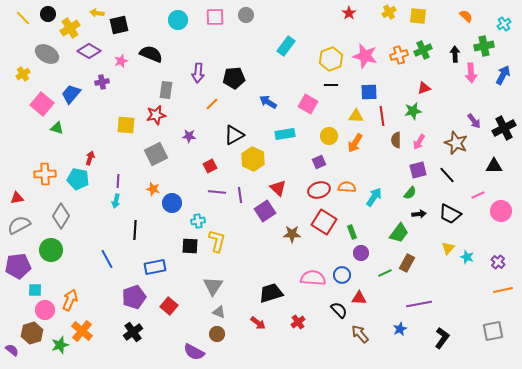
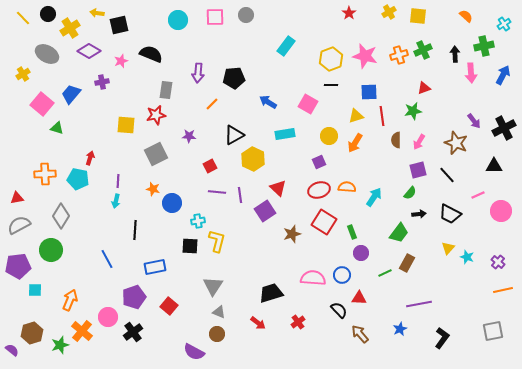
yellow triangle at (356, 116): rotated 21 degrees counterclockwise
brown star at (292, 234): rotated 18 degrees counterclockwise
pink circle at (45, 310): moved 63 px right, 7 px down
